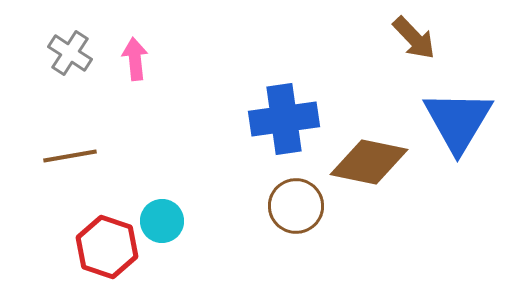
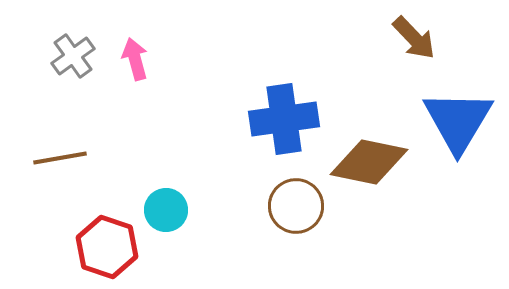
gray cross: moved 3 px right, 3 px down; rotated 21 degrees clockwise
pink arrow: rotated 9 degrees counterclockwise
brown line: moved 10 px left, 2 px down
cyan circle: moved 4 px right, 11 px up
